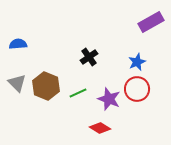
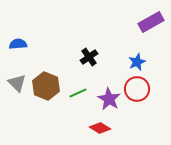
purple star: rotated 10 degrees clockwise
